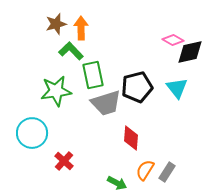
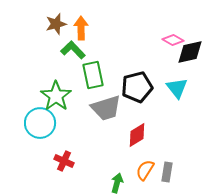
green L-shape: moved 2 px right, 1 px up
green star: moved 5 px down; rotated 28 degrees counterclockwise
gray trapezoid: moved 5 px down
cyan circle: moved 8 px right, 10 px up
red diamond: moved 6 px right, 3 px up; rotated 55 degrees clockwise
red cross: rotated 18 degrees counterclockwise
gray rectangle: rotated 24 degrees counterclockwise
green arrow: rotated 102 degrees counterclockwise
